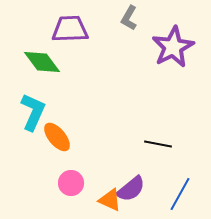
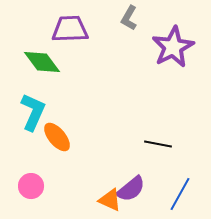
pink circle: moved 40 px left, 3 px down
